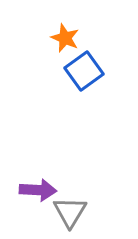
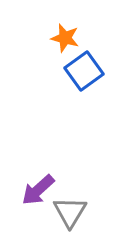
orange star: rotated 8 degrees counterclockwise
purple arrow: rotated 135 degrees clockwise
